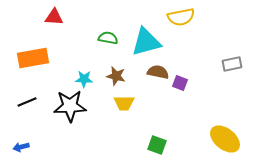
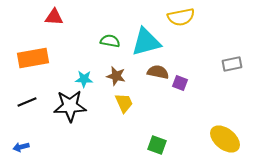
green semicircle: moved 2 px right, 3 px down
yellow trapezoid: rotated 115 degrees counterclockwise
